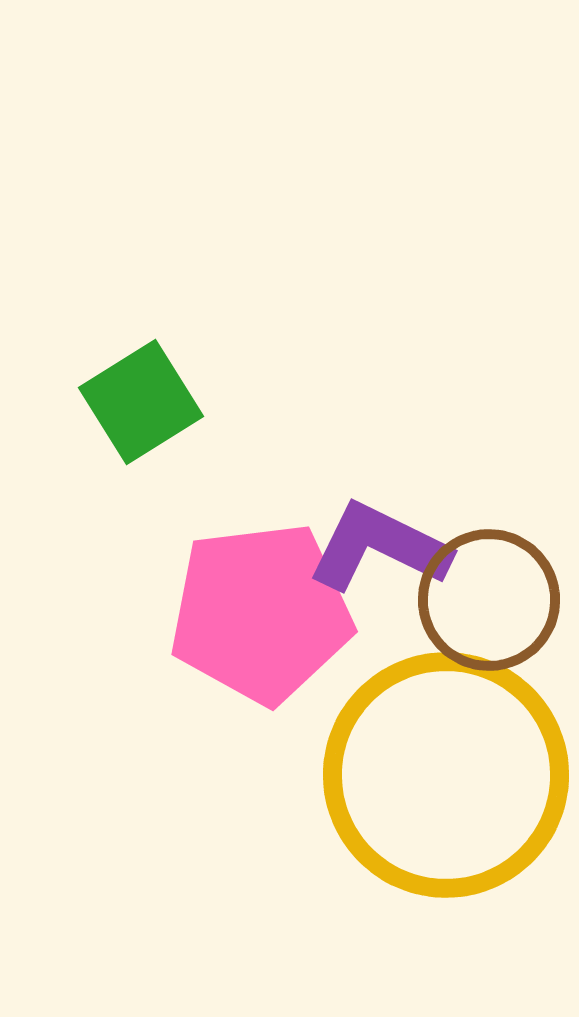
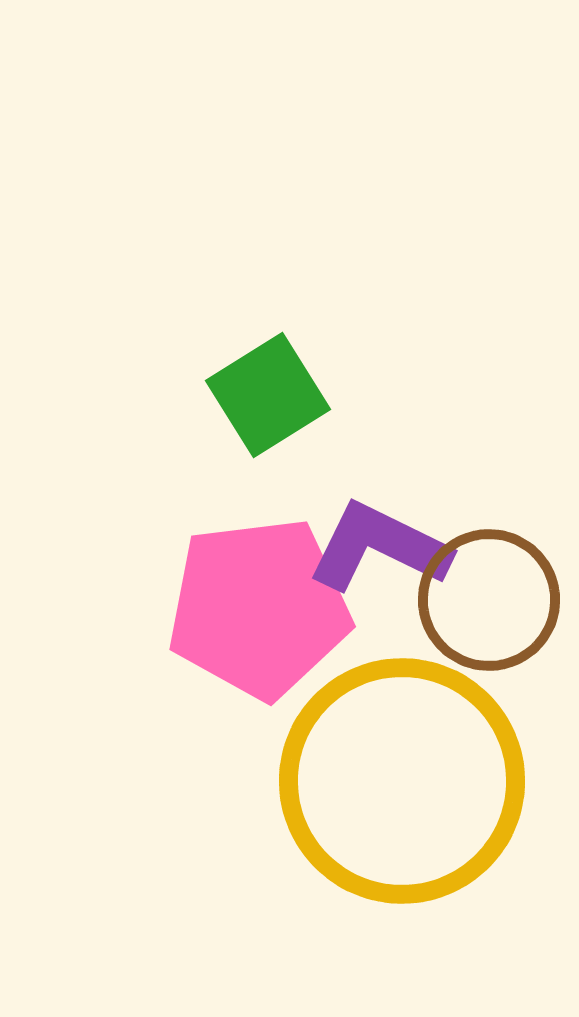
green square: moved 127 px right, 7 px up
pink pentagon: moved 2 px left, 5 px up
yellow circle: moved 44 px left, 6 px down
